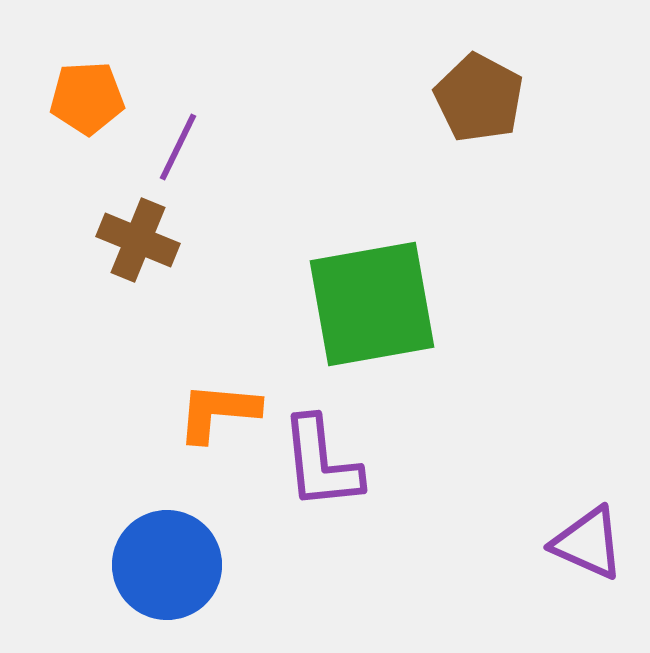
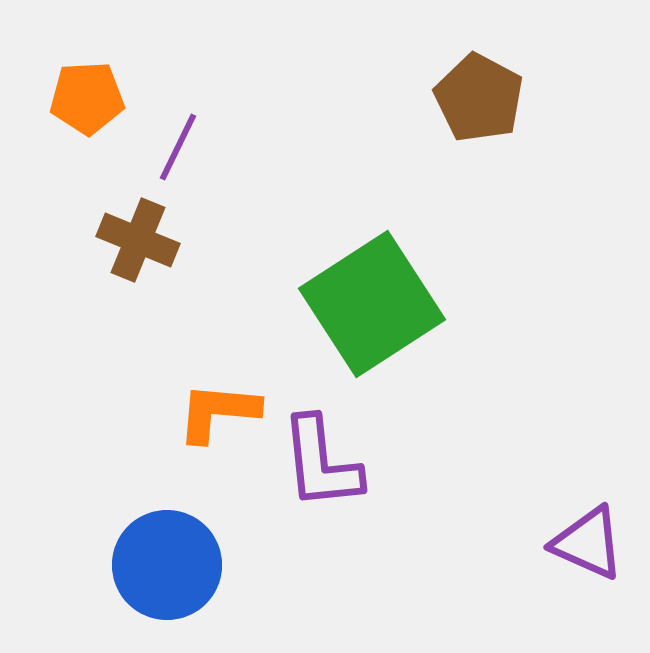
green square: rotated 23 degrees counterclockwise
